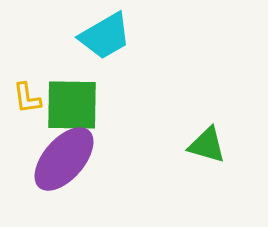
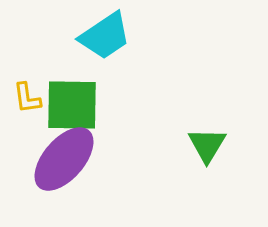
cyan trapezoid: rotated 4 degrees counterclockwise
green triangle: rotated 45 degrees clockwise
